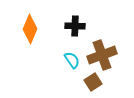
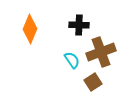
black cross: moved 4 px right, 1 px up
brown cross: moved 1 px left, 3 px up
